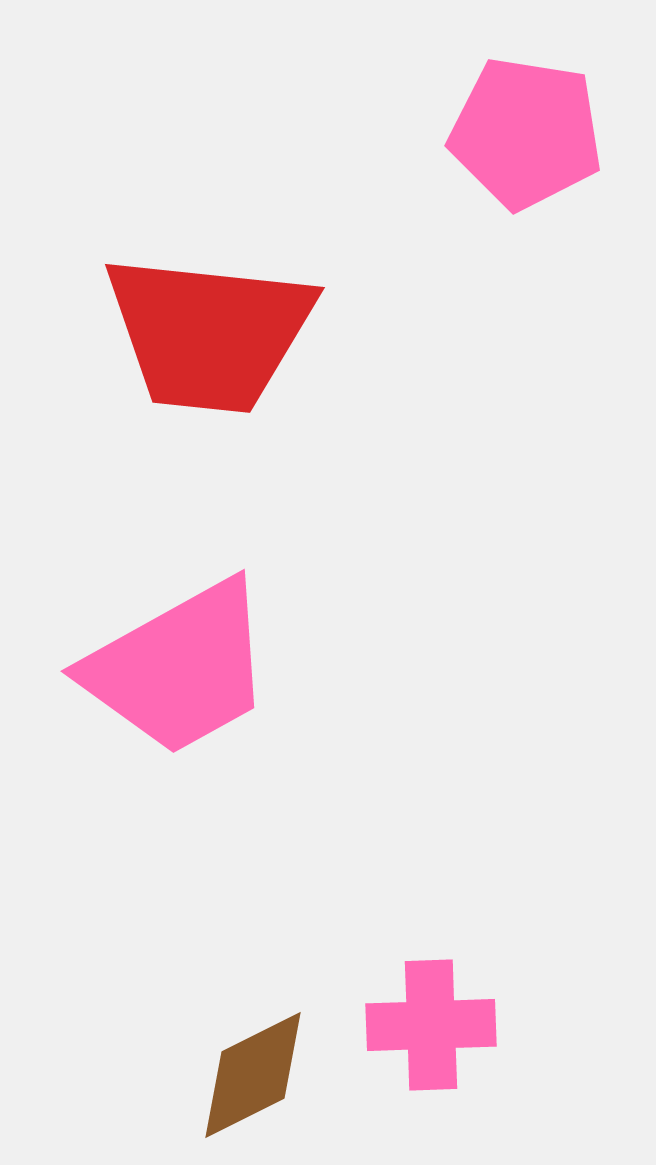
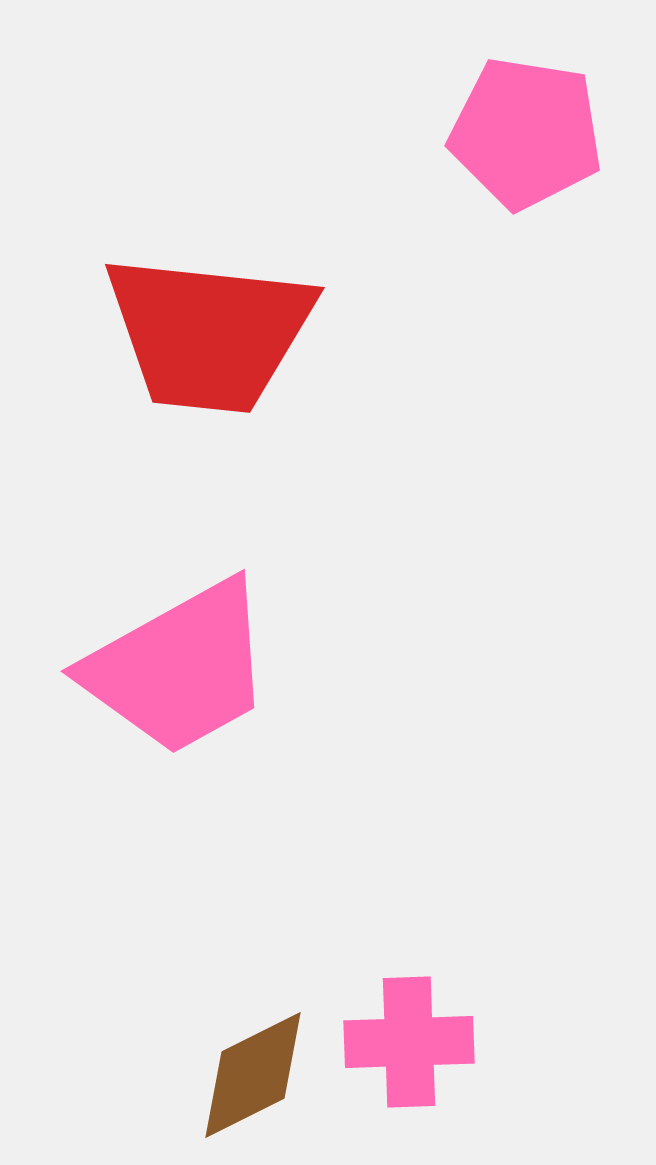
pink cross: moved 22 px left, 17 px down
